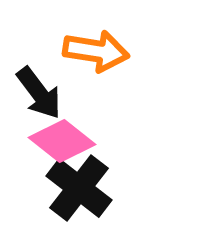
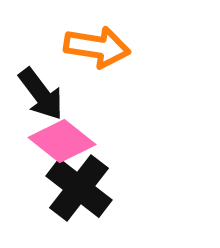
orange arrow: moved 1 px right, 4 px up
black arrow: moved 2 px right, 1 px down
